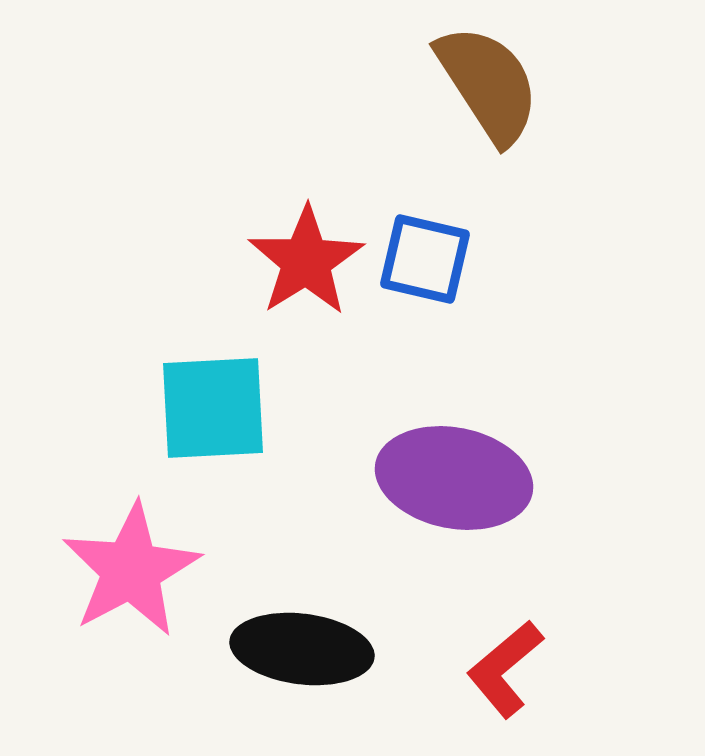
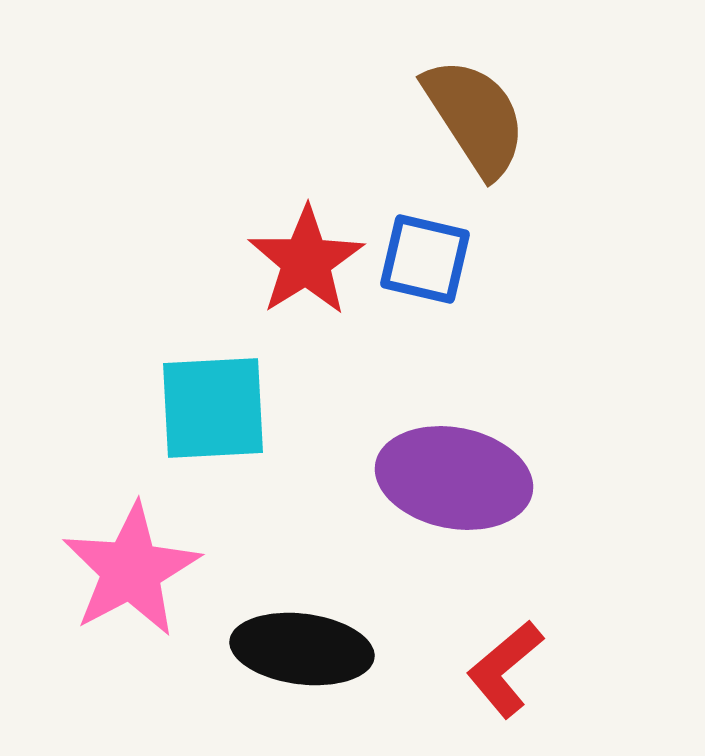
brown semicircle: moved 13 px left, 33 px down
